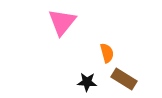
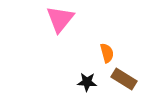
pink triangle: moved 2 px left, 3 px up
